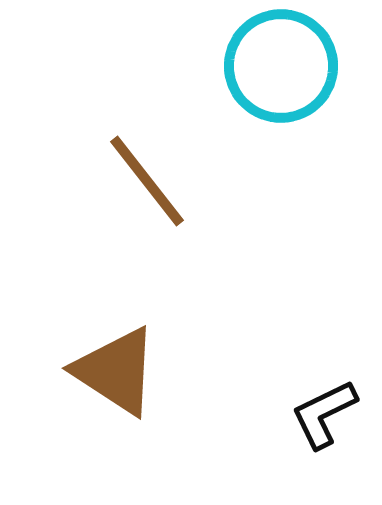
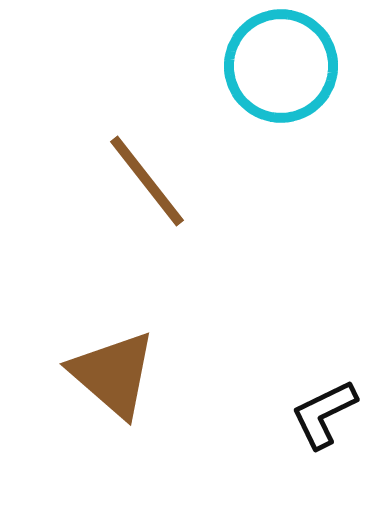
brown triangle: moved 3 px left, 3 px down; rotated 8 degrees clockwise
